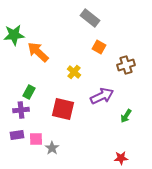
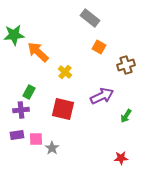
yellow cross: moved 9 px left
